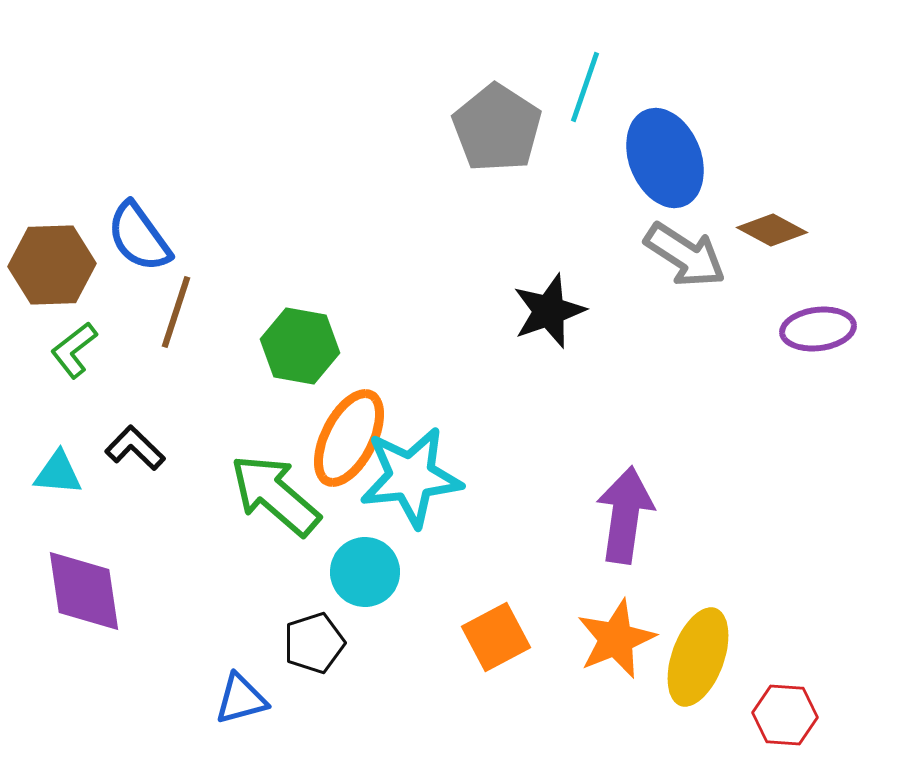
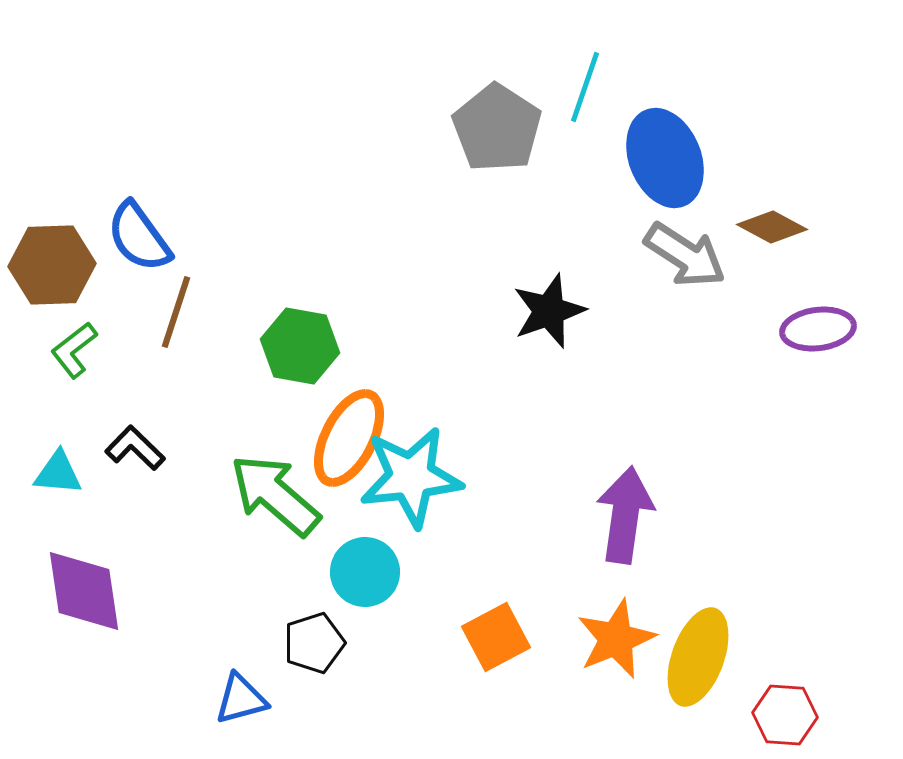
brown diamond: moved 3 px up
